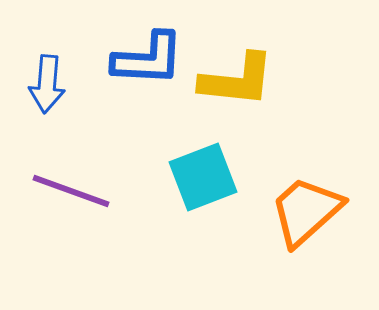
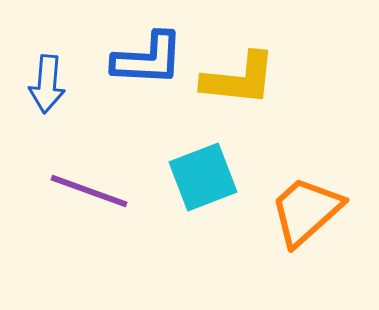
yellow L-shape: moved 2 px right, 1 px up
purple line: moved 18 px right
